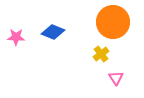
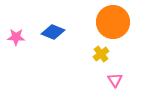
pink triangle: moved 1 px left, 2 px down
